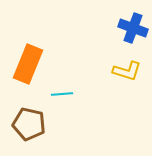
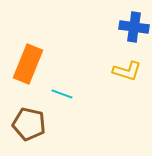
blue cross: moved 1 px right, 1 px up; rotated 12 degrees counterclockwise
cyan line: rotated 25 degrees clockwise
